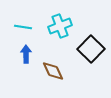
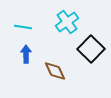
cyan cross: moved 7 px right, 4 px up; rotated 15 degrees counterclockwise
brown diamond: moved 2 px right
